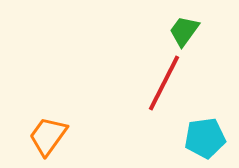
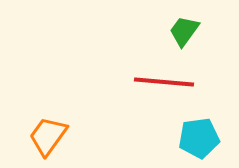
red line: moved 1 px up; rotated 68 degrees clockwise
cyan pentagon: moved 6 px left
